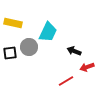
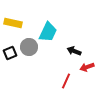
black square: rotated 16 degrees counterclockwise
red line: rotated 35 degrees counterclockwise
